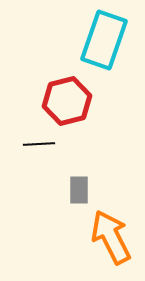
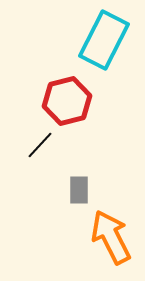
cyan rectangle: rotated 8 degrees clockwise
black line: moved 1 px right, 1 px down; rotated 44 degrees counterclockwise
